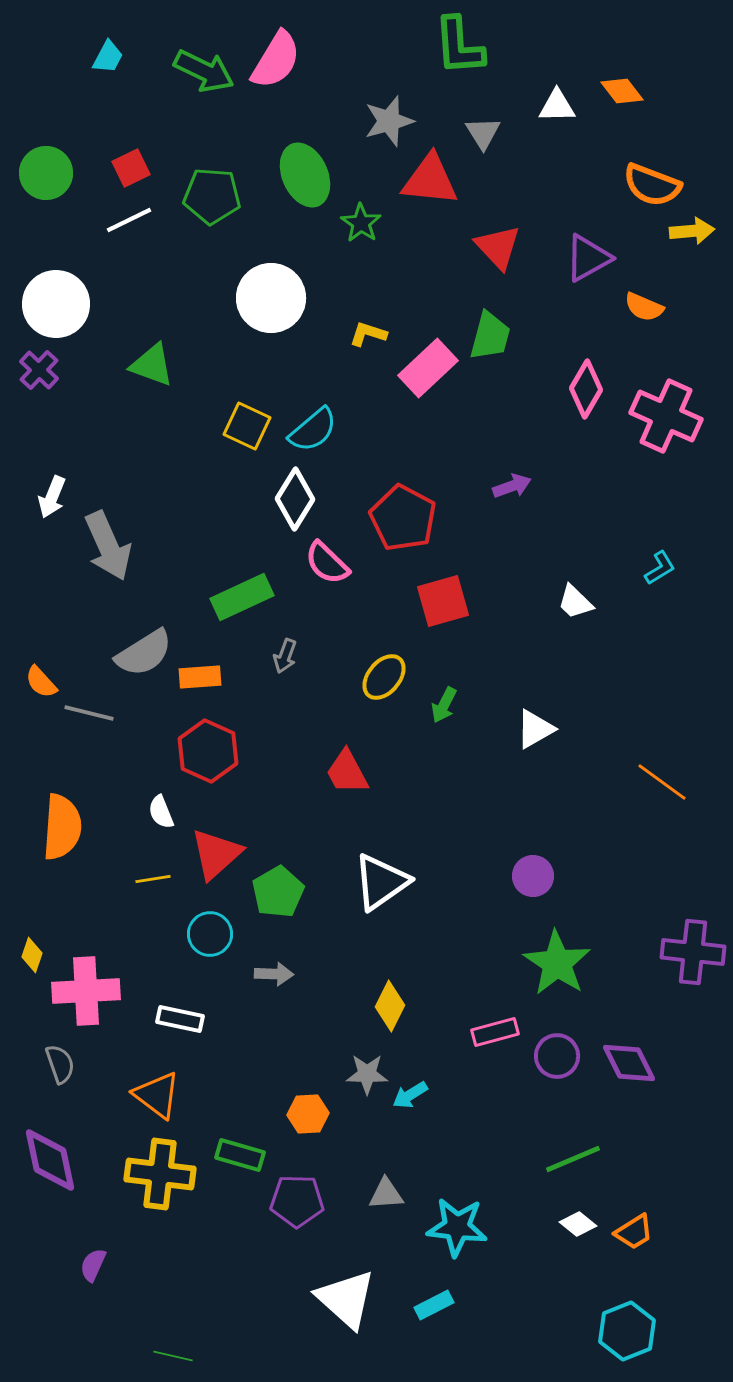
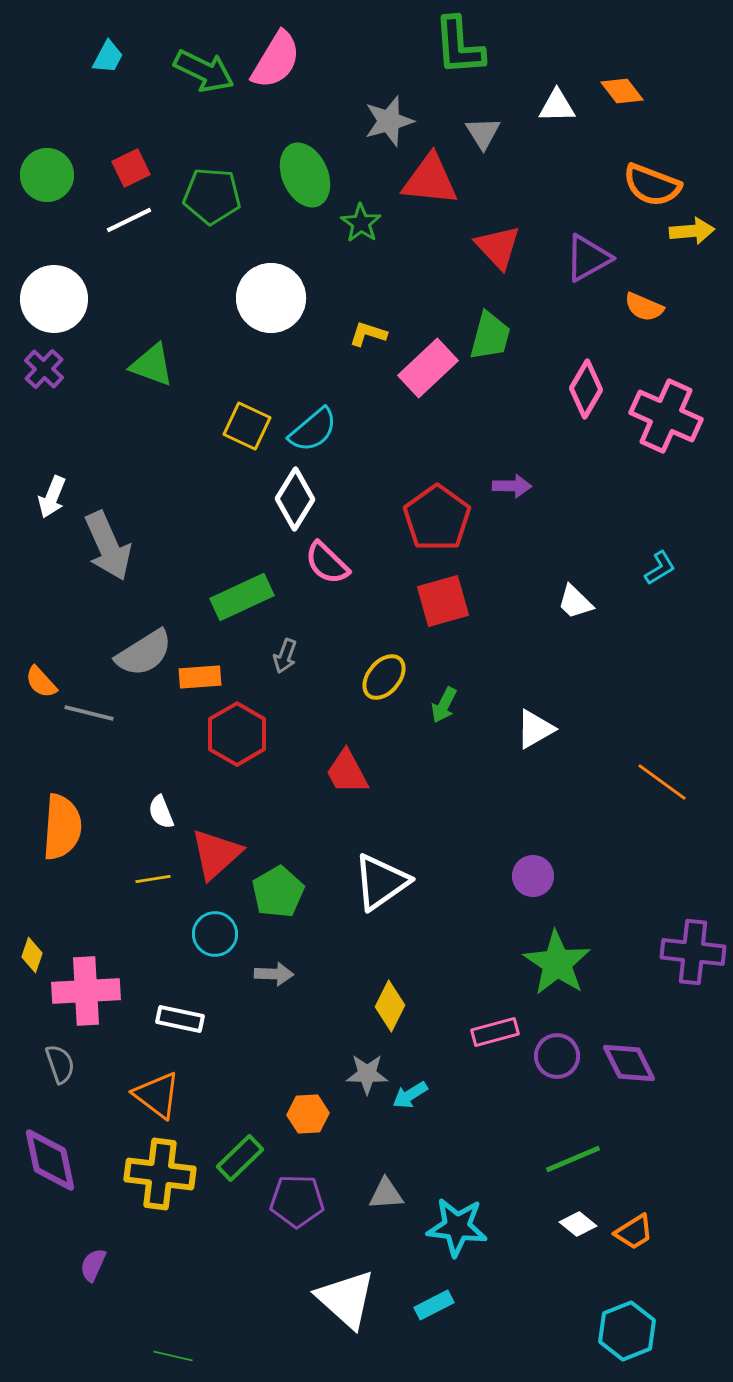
green circle at (46, 173): moved 1 px right, 2 px down
white circle at (56, 304): moved 2 px left, 5 px up
purple cross at (39, 370): moved 5 px right, 1 px up
purple arrow at (512, 486): rotated 21 degrees clockwise
red pentagon at (403, 518): moved 34 px right; rotated 8 degrees clockwise
red hexagon at (208, 751): moved 29 px right, 17 px up; rotated 6 degrees clockwise
cyan circle at (210, 934): moved 5 px right
green rectangle at (240, 1155): moved 3 px down; rotated 60 degrees counterclockwise
